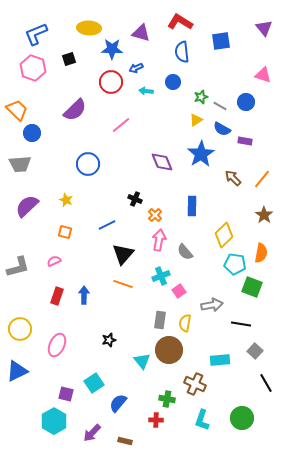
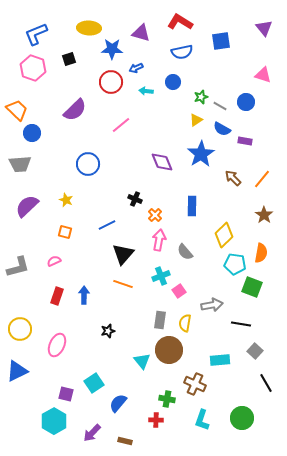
blue semicircle at (182, 52): rotated 95 degrees counterclockwise
black star at (109, 340): moved 1 px left, 9 px up
